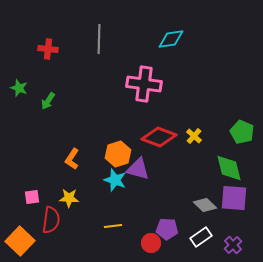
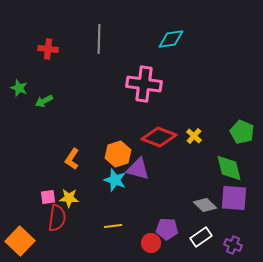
green arrow: moved 4 px left; rotated 30 degrees clockwise
pink square: moved 16 px right
red semicircle: moved 6 px right, 2 px up
purple cross: rotated 24 degrees counterclockwise
